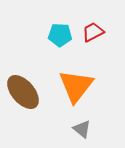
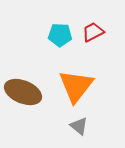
brown ellipse: rotated 27 degrees counterclockwise
gray triangle: moved 3 px left, 3 px up
